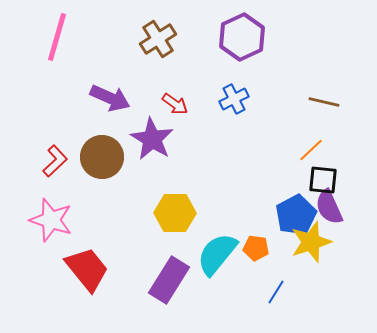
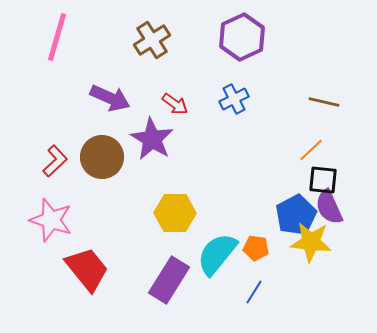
brown cross: moved 6 px left, 1 px down
yellow star: rotated 24 degrees clockwise
blue line: moved 22 px left
